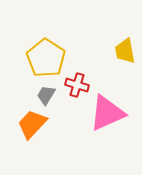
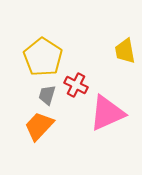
yellow pentagon: moved 3 px left, 1 px up
red cross: moved 1 px left; rotated 10 degrees clockwise
gray trapezoid: moved 1 px right; rotated 15 degrees counterclockwise
orange trapezoid: moved 7 px right, 2 px down
